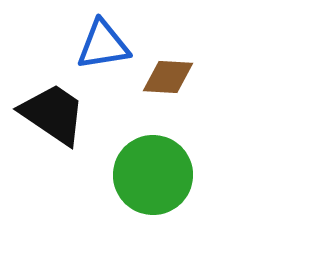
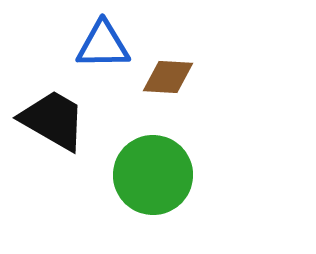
blue triangle: rotated 8 degrees clockwise
black trapezoid: moved 6 px down; rotated 4 degrees counterclockwise
